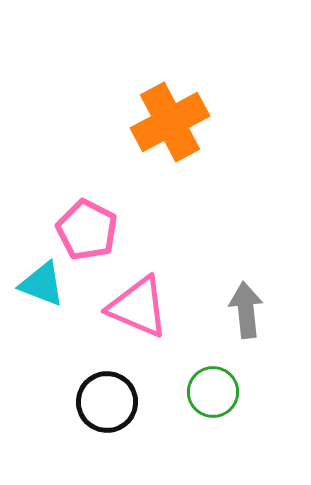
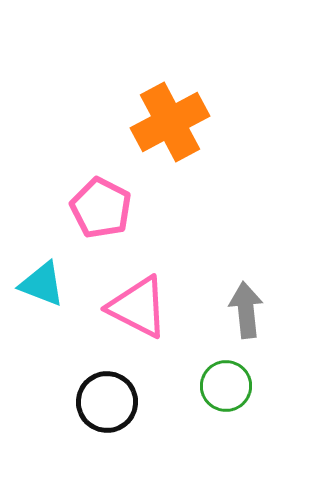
pink pentagon: moved 14 px right, 22 px up
pink triangle: rotated 4 degrees clockwise
green circle: moved 13 px right, 6 px up
